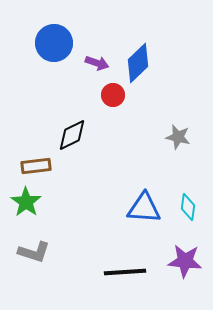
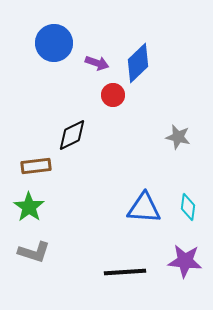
green star: moved 3 px right, 5 px down
